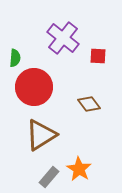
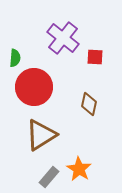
red square: moved 3 px left, 1 px down
brown diamond: rotated 50 degrees clockwise
